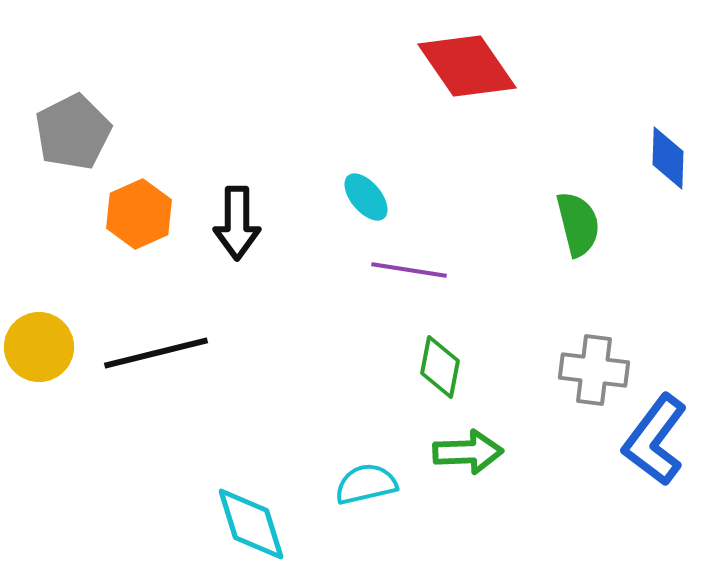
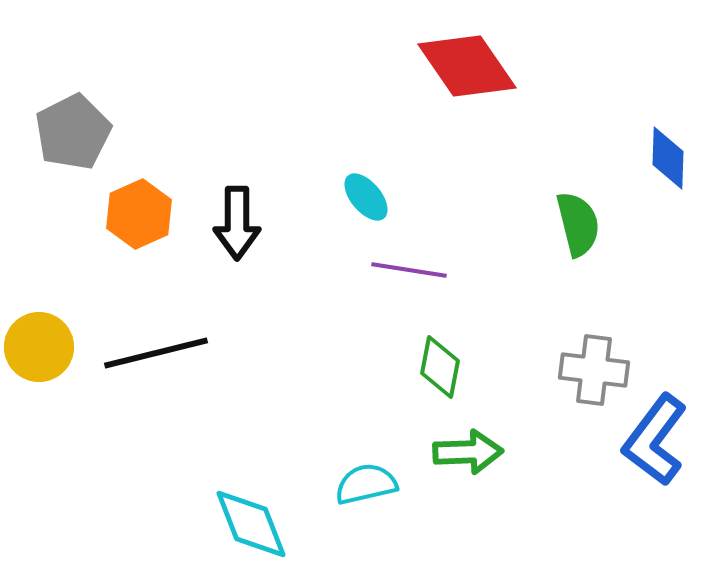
cyan diamond: rotated 4 degrees counterclockwise
